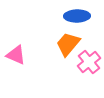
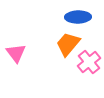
blue ellipse: moved 1 px right, 1 px down
pink triangle: moved 2 px up; rotated 30 degrees clockwise
